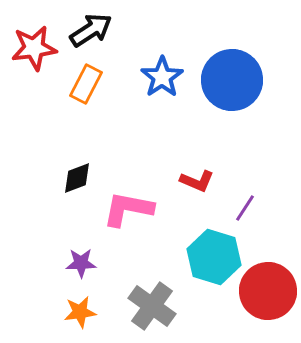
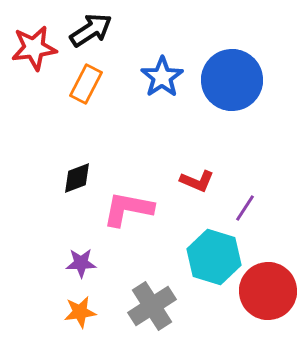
gray cross: rotated 21 degrees clockwise
